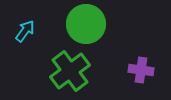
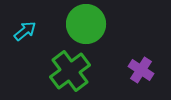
cyan arrow: rotated 15 degrees clockwise
purple cross: rotated 25 degrees clockwise
